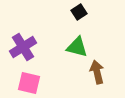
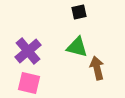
black square: rotated 21 degrees clockwise
purple cross: moved 5 px right, 4 px down; rotated 8 degrees counterclockwise
brown arrow: moved 4 px up
